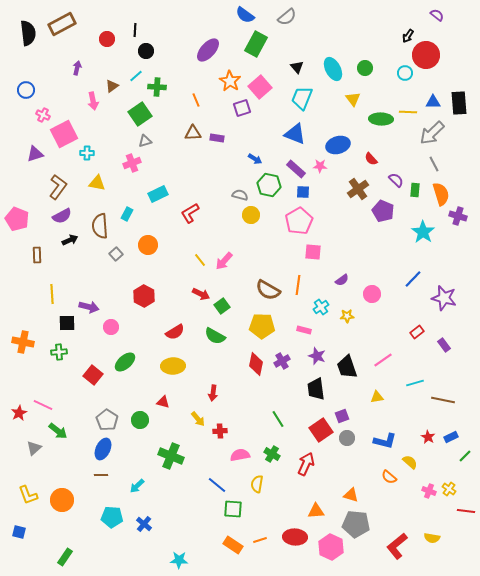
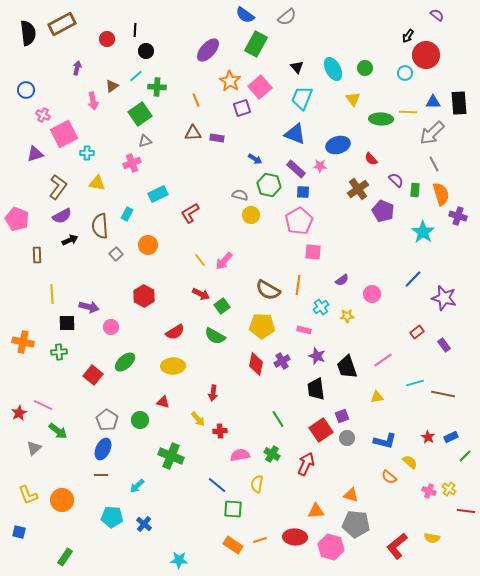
brown line at (443, 400): moved 6 px up
pink hexagon at (331, 547): rotated 10 degrees counterclockwise
